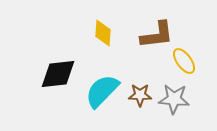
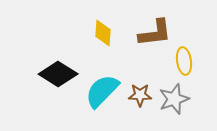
brown L-shape: moved 2 px left, 2 px up
yellow ellipse: rotated 28 degrees clockwise
black diamond: rotated 39 degrees clockwise
gray star: rotated 24 degrees counterclockwise
